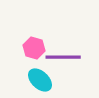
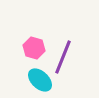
purple line: rotated 68 degrees counterclockwise
